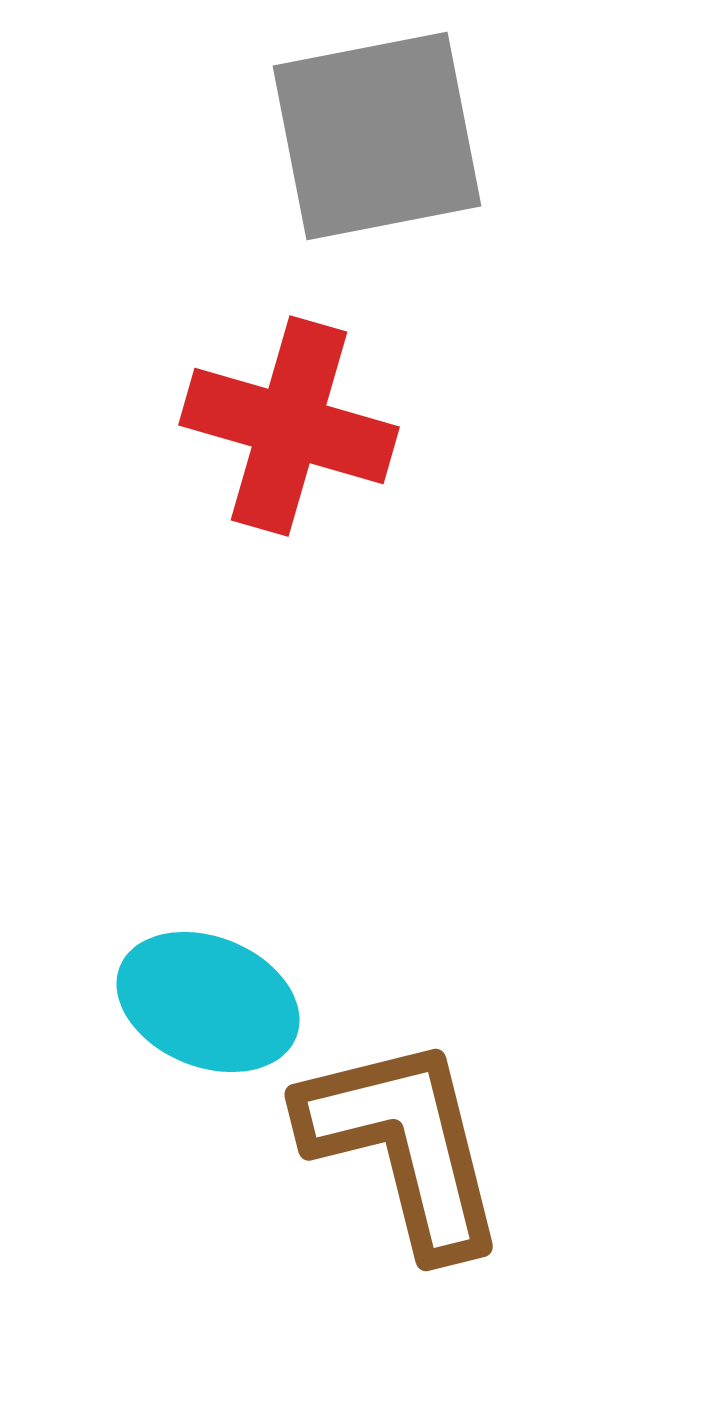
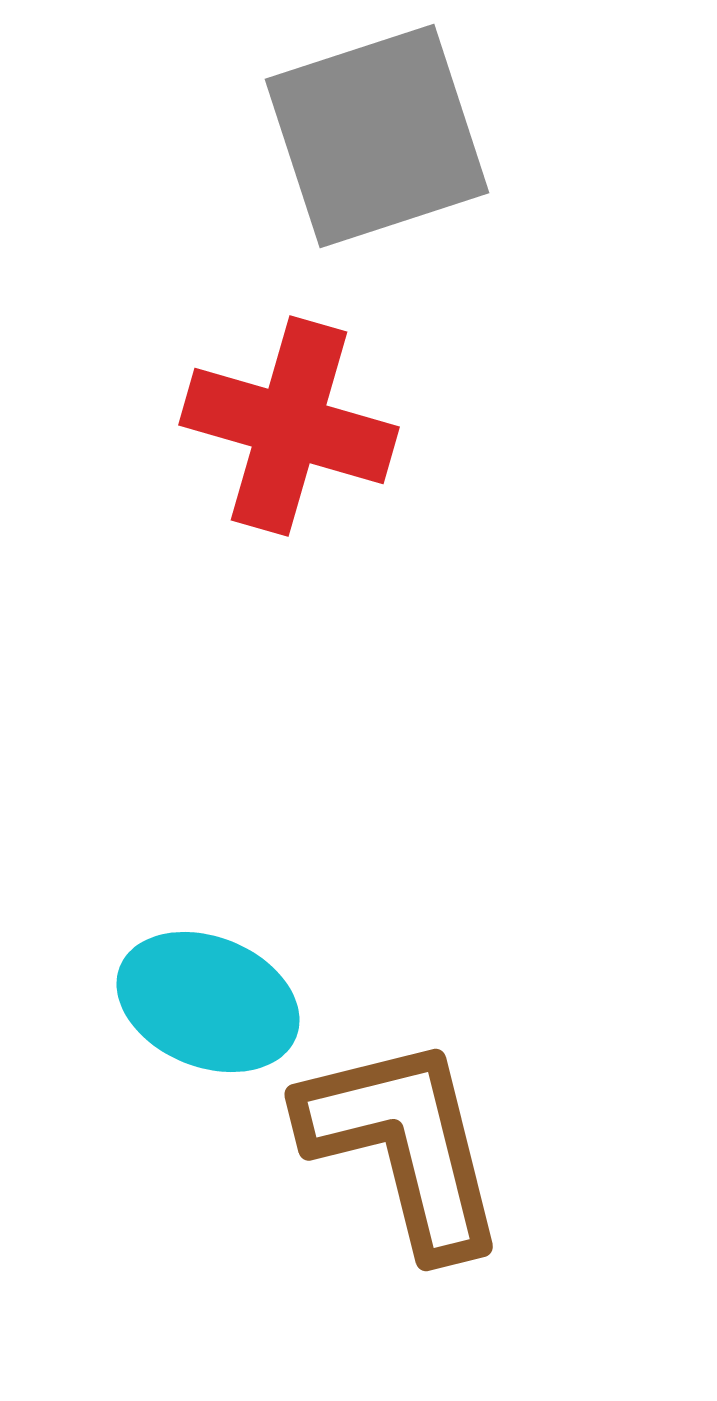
gray square: rotated 7 degrees counterclockwise
